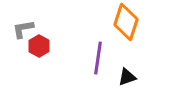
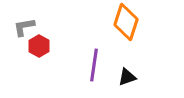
gray L-shape: moved 1 px right, 2 px up
purple line: moved 4 px left, 7 px down
